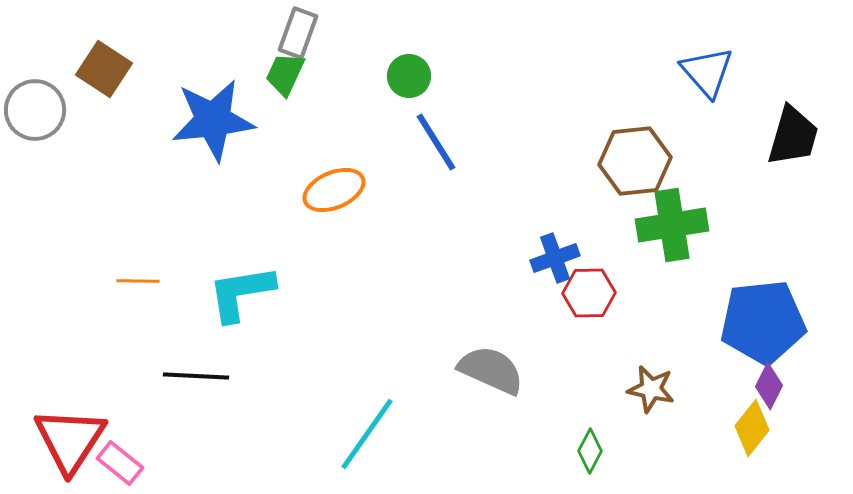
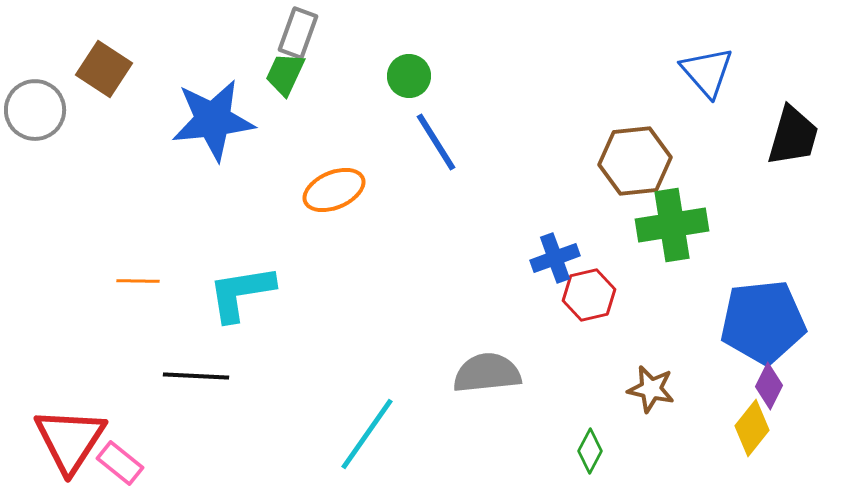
red hexagon: moved 2 px down; rotated 12 degrees counterclockwise
gray semicircle: moved 4 px left, 3 px down; rotated 30 degrees counterclockwise
